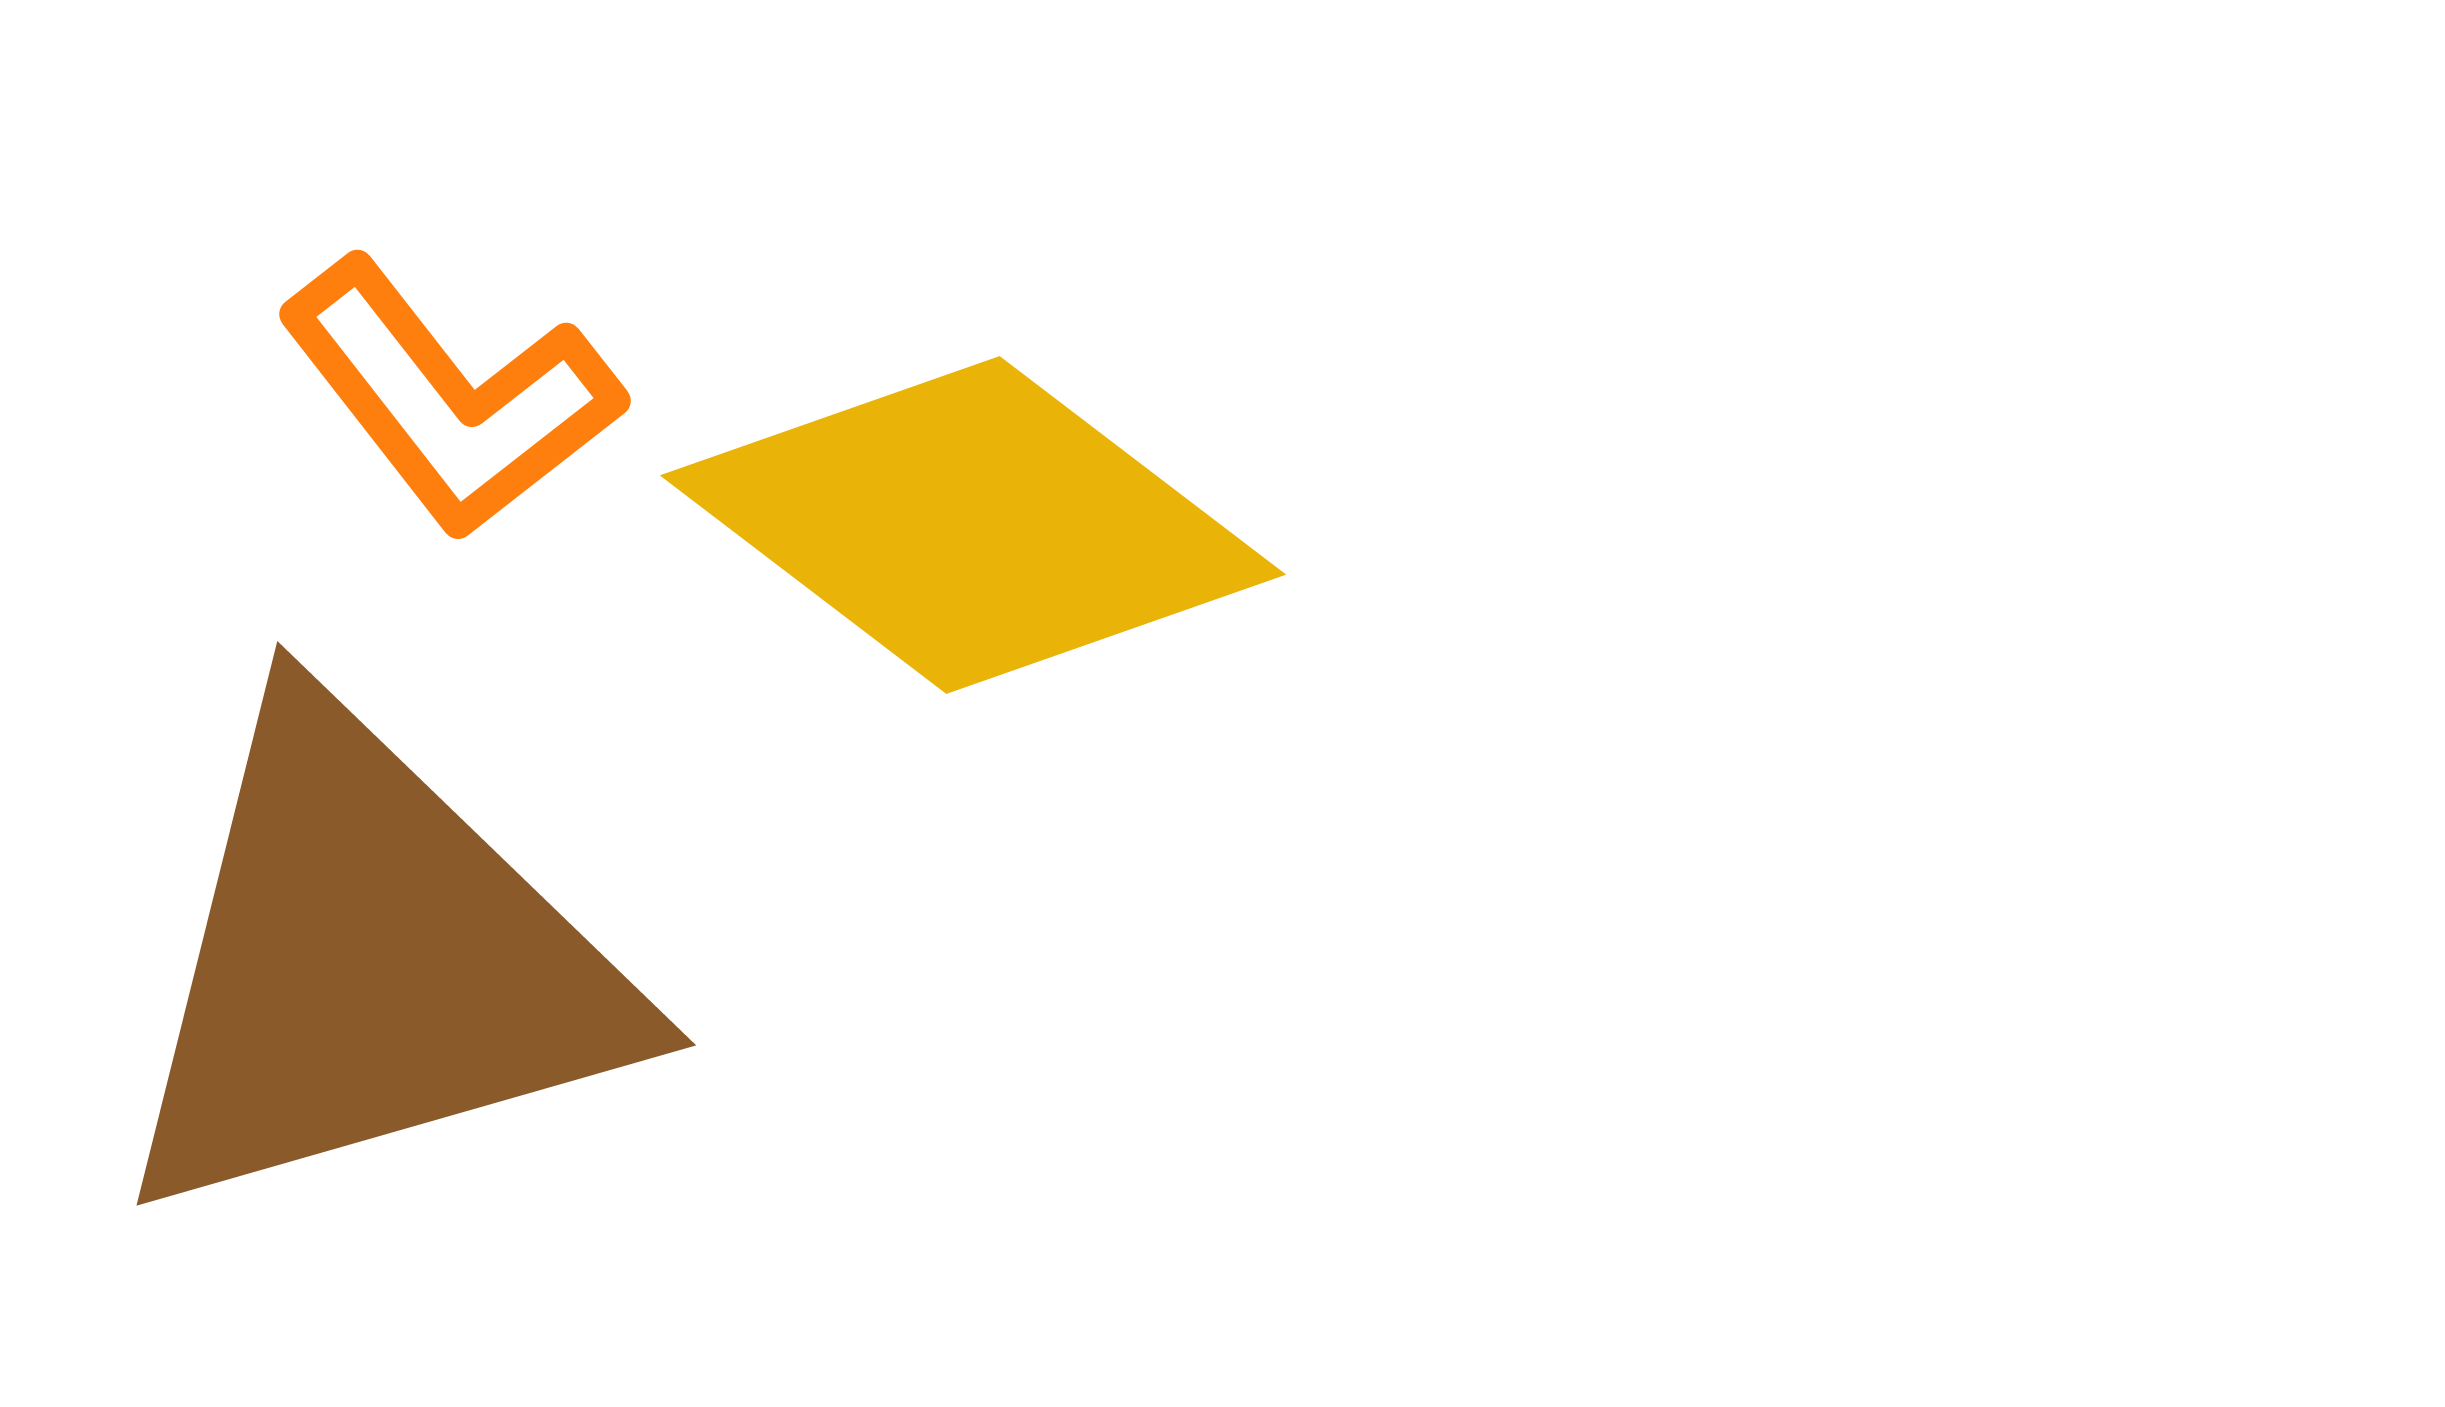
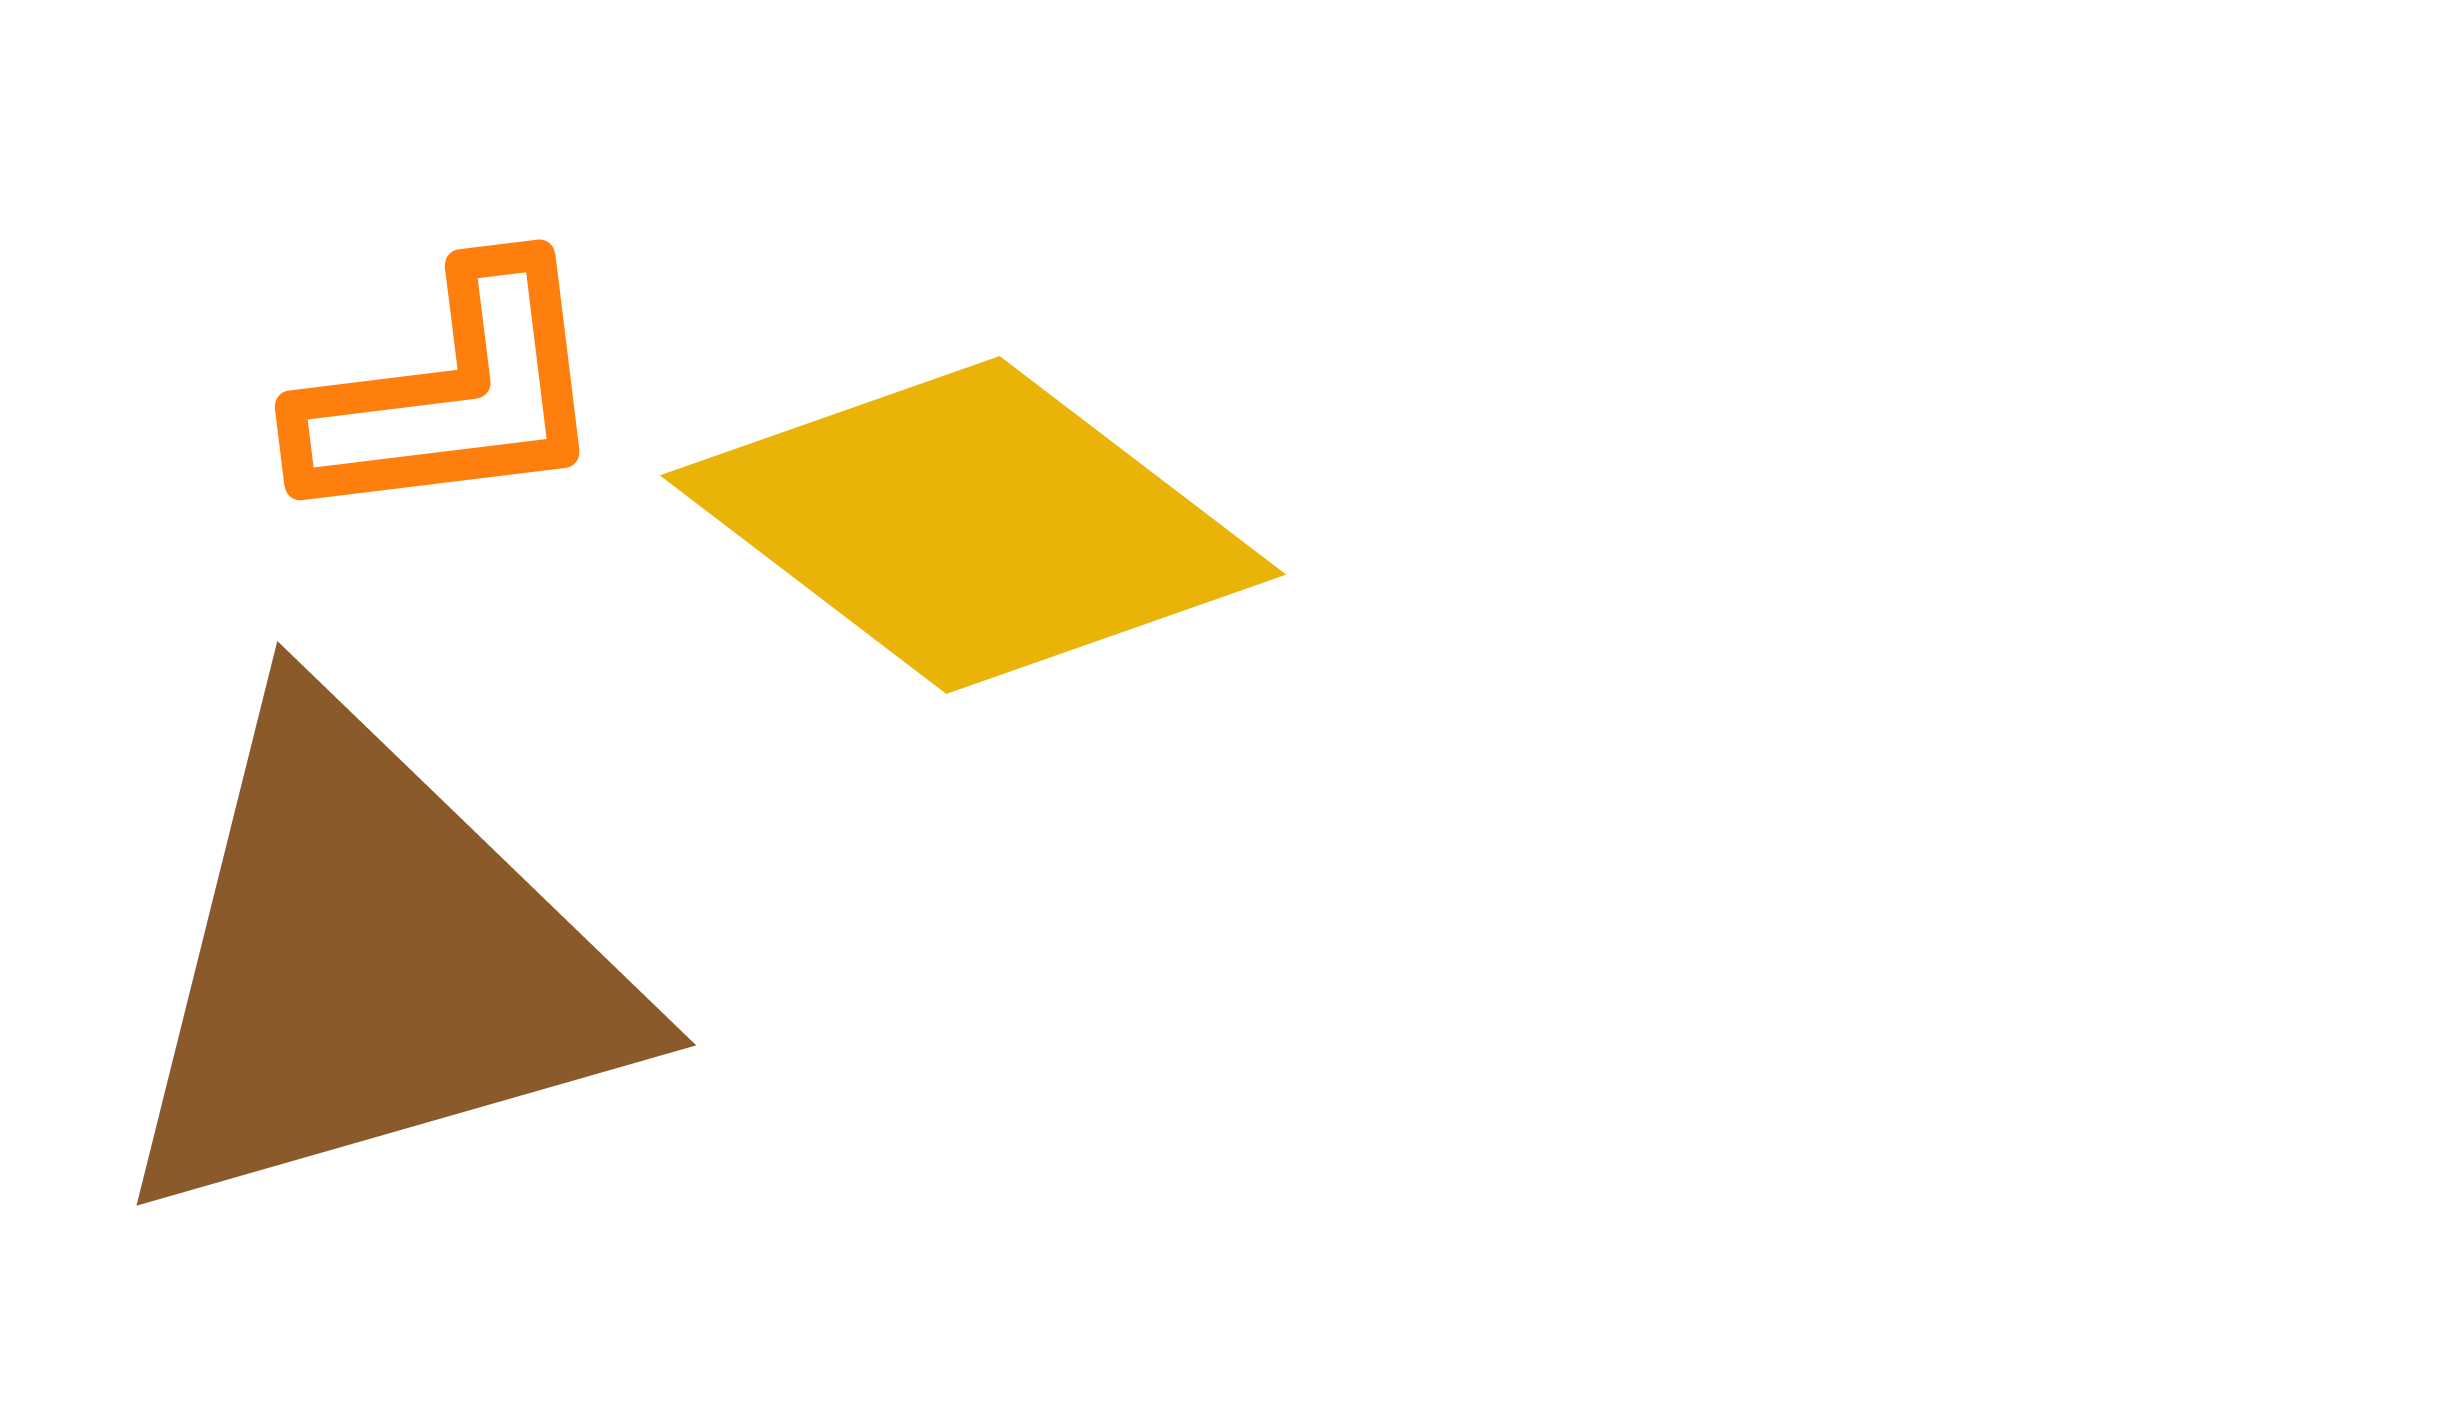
orange L-shape: moved 2 px right, 3 px up; rotated 59 degrees counterclockwise
